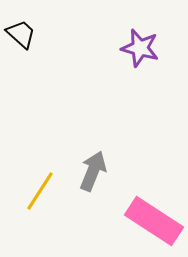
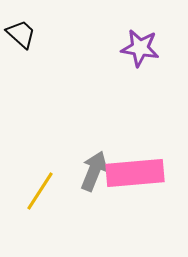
purple star: rotated 6 degrees counterclockwise
gray arrow: moved 1 px right
pink rectangle: moved 19 px left, 48 px up; rotated 38 degrees counterclockwise
